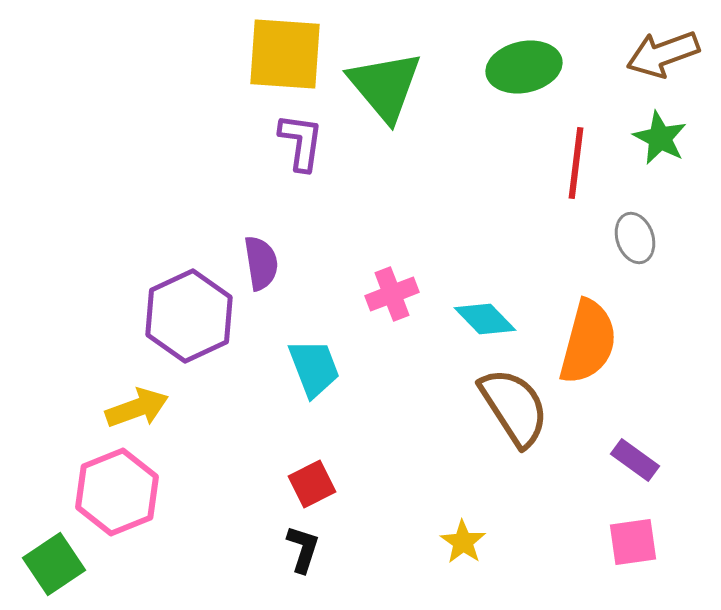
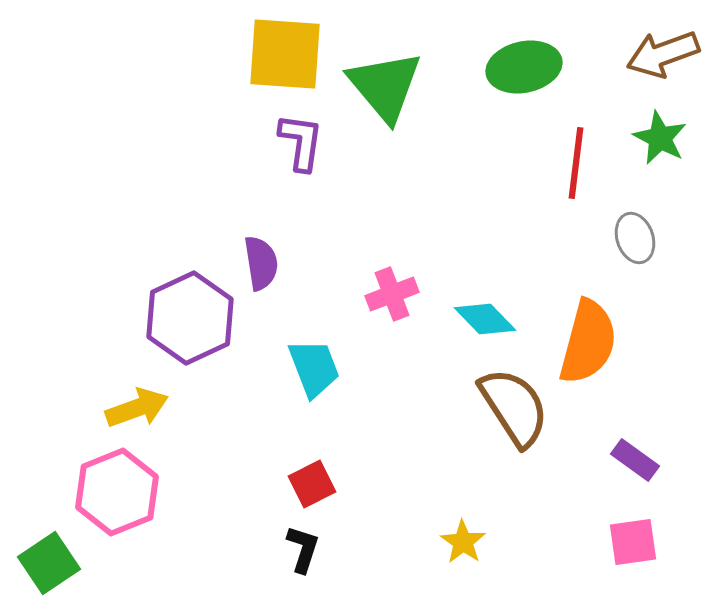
purple hexagon: moved 1 px right, 2 px down
green square: moved 5 px left, 1 px up
